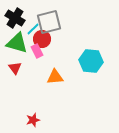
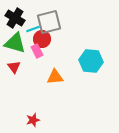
cyan line: rotated 24 degrees clockwise
green triangle: moved 2 px left
red triangle: moved 1 px left, 1 px up
